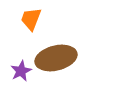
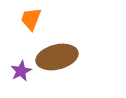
brown ellipse: moved 1 px right, 1 px up
